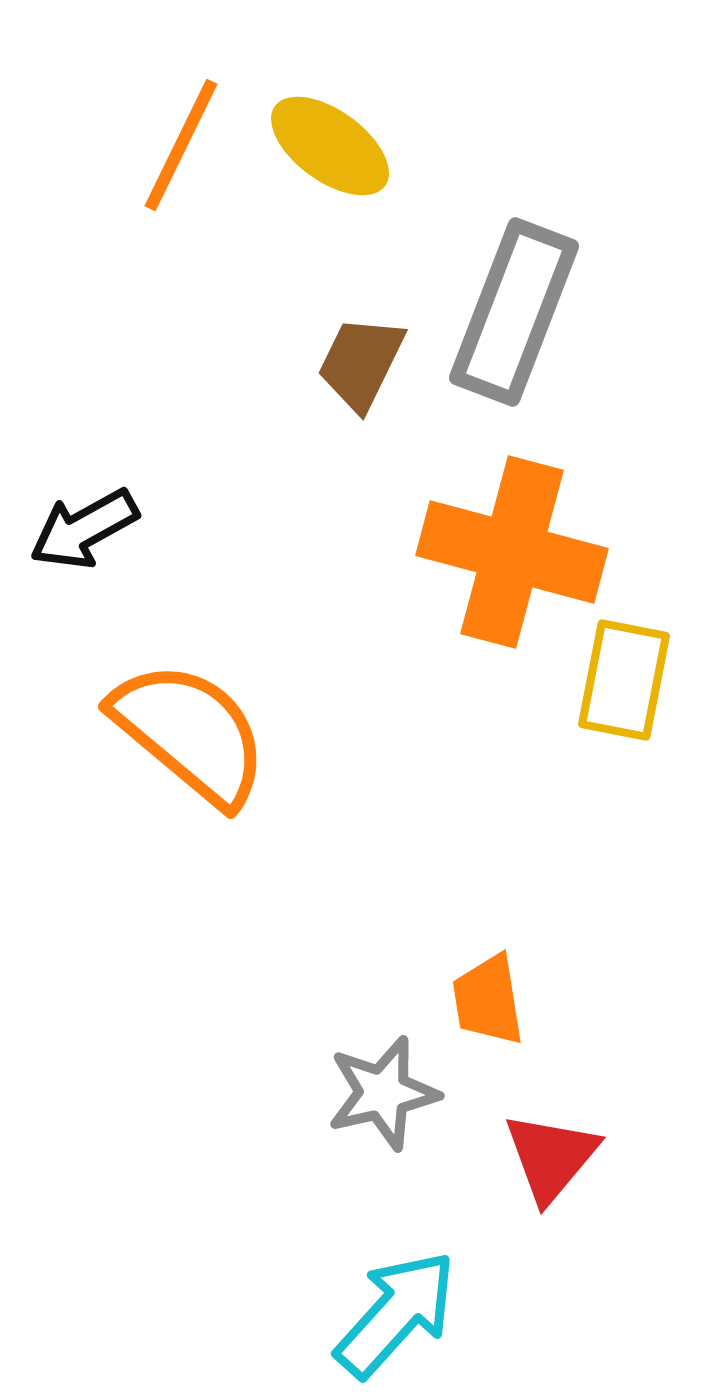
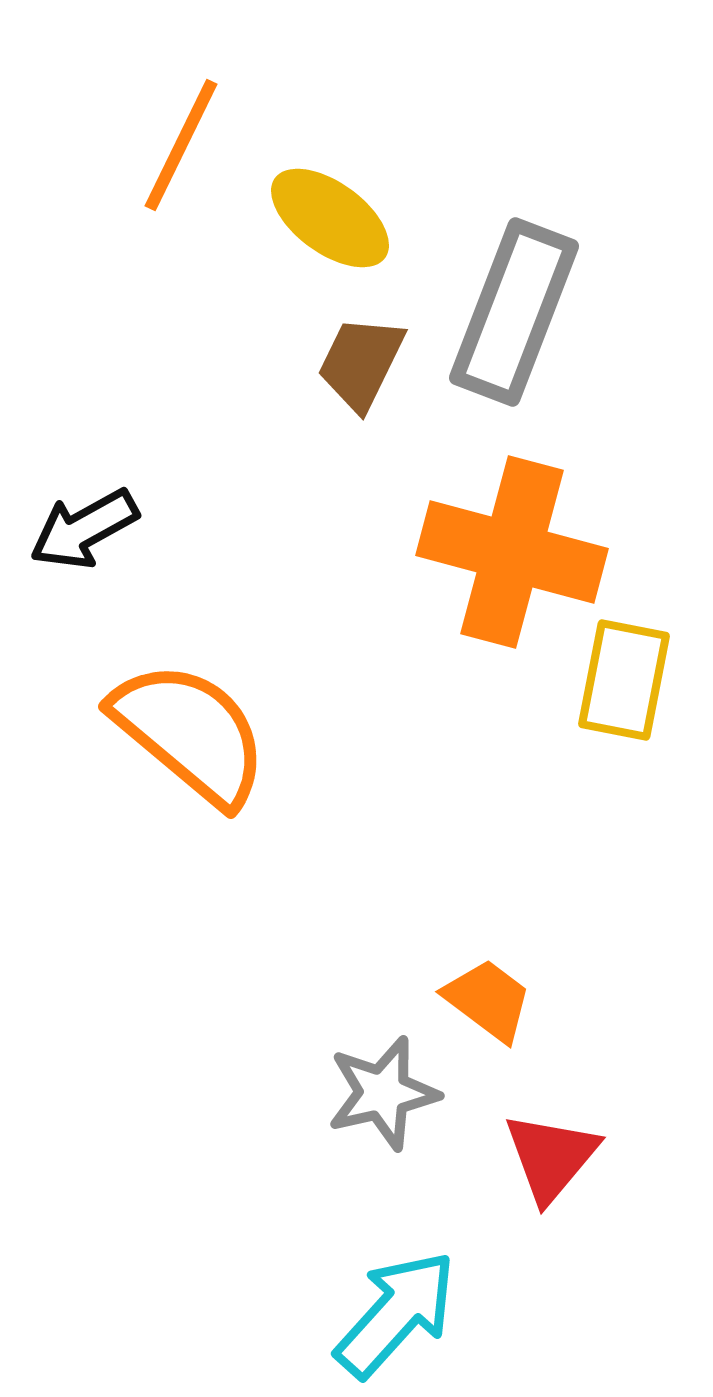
yellow ellipse: moved 72 px down
orange trapezoid: rotated 136 degrees clockwise
